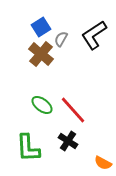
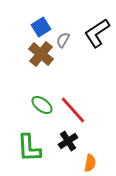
black L-shape: moved 3 px right, 2 px up
gray semicircle: moved 2 px right, 1 px down
black cross: rotated 24 degrees clockwise
green L-shape: moved 1 px right
orange semicircle: moved 13 px left; rotated 108 degrees counterclockwise
